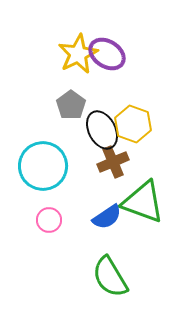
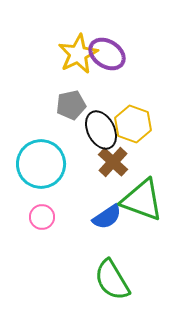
gray pentagon: rotated 24 degrees clockwise
black ellipse: moved 1 px left
brown cross: rotated 24 degrees counterclockwise
cyan circle: moved 2 px left, 2 px up
green triangle: moved 1 px left, 2 px up
pink circle: moved 7 px left, 3 px up
green semicircle: moved 2 px right, 3 px down
